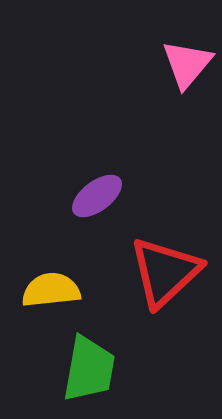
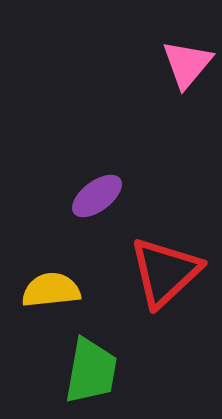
green trapezoid: moved 2 px right, 2 px down
